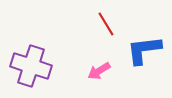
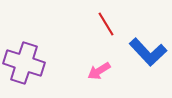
blue L-shape: moved 4 px right, 2 px down; rotated 126 degrees counterclockwise
purple cross: moved 7 px left, 3 px up
